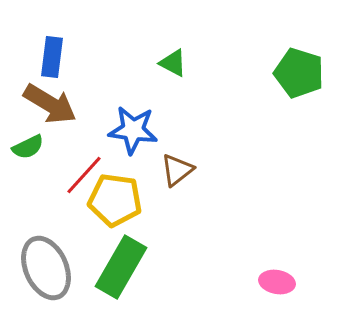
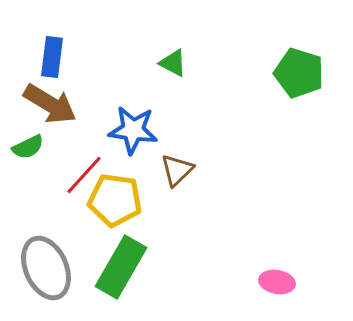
brown triangle: rotated 6 degrees counterclockwise
